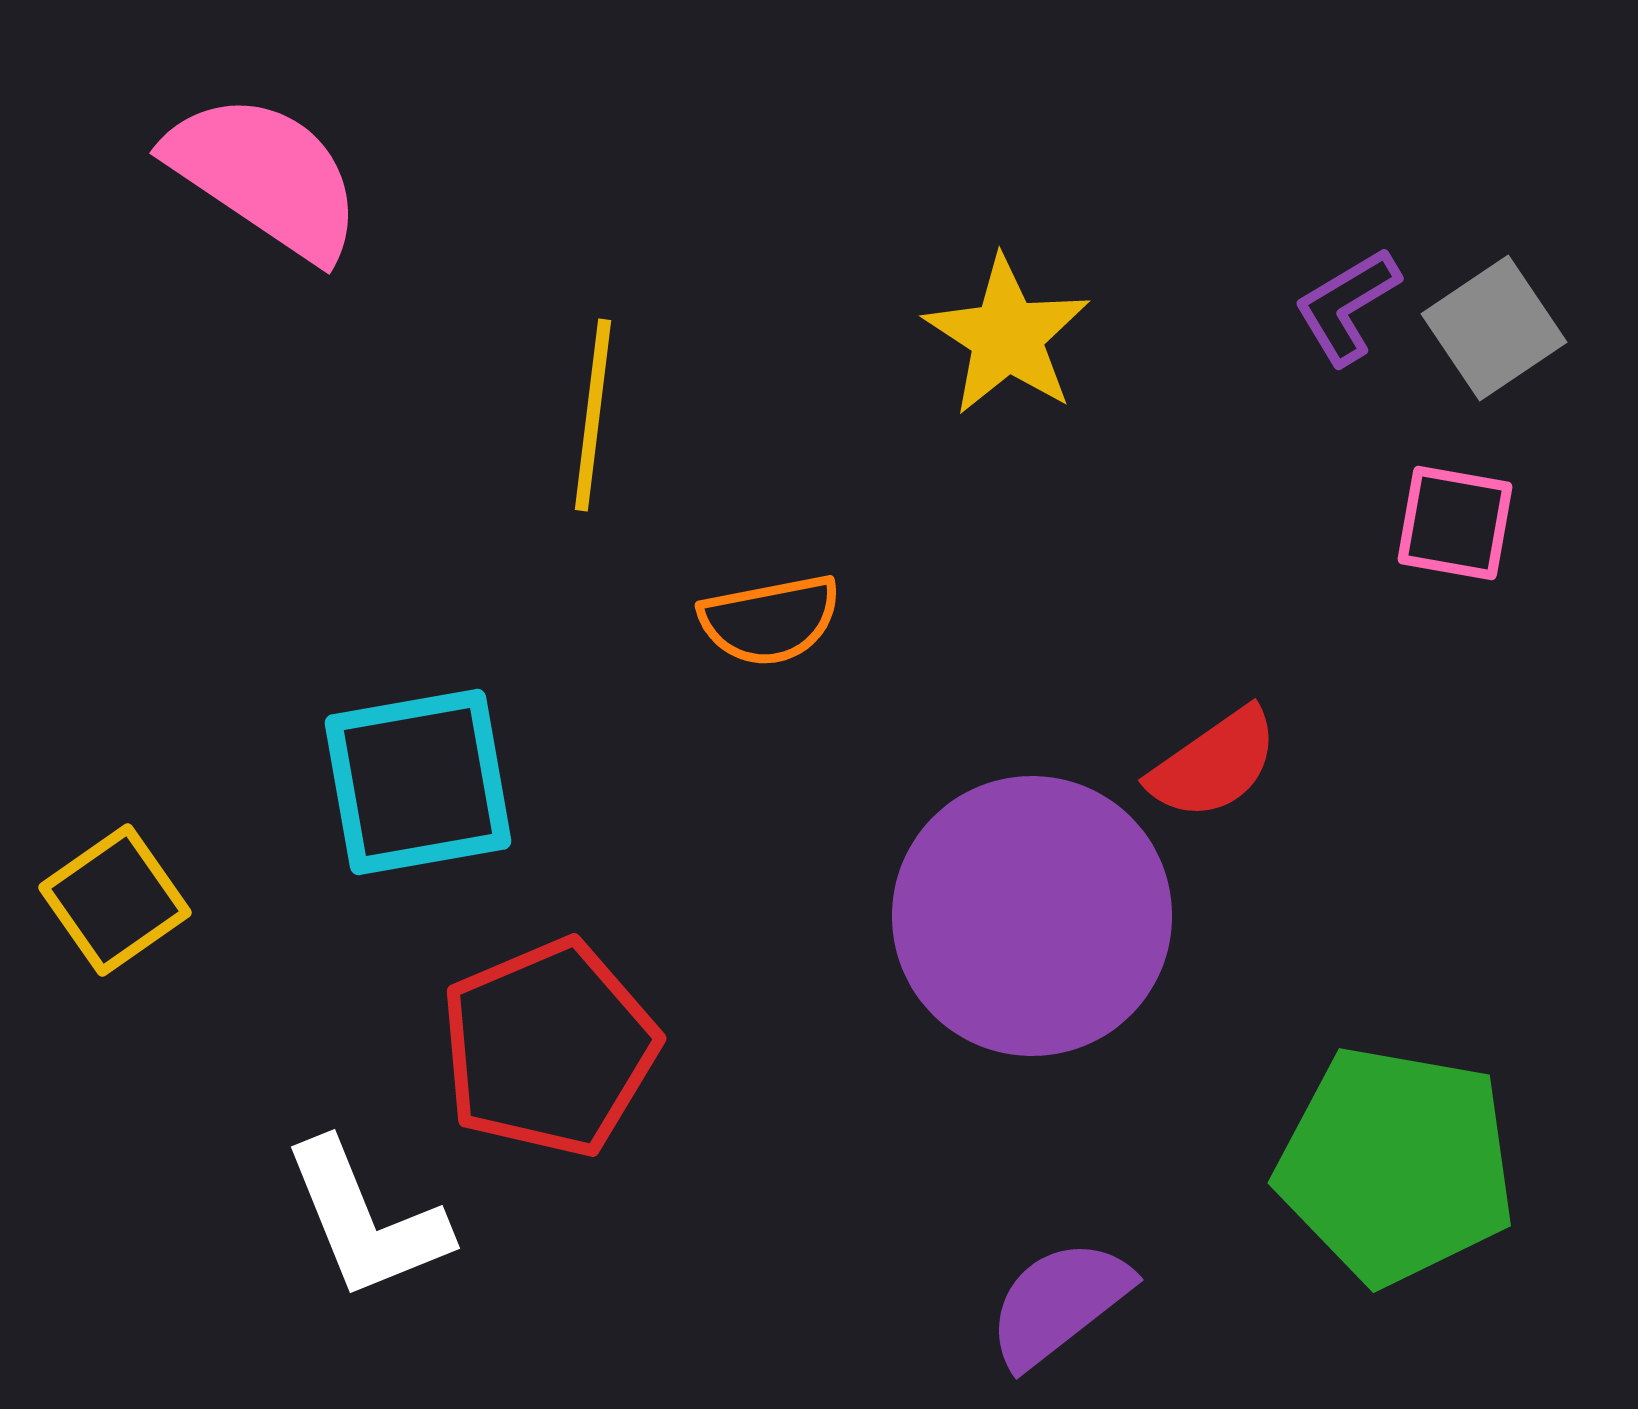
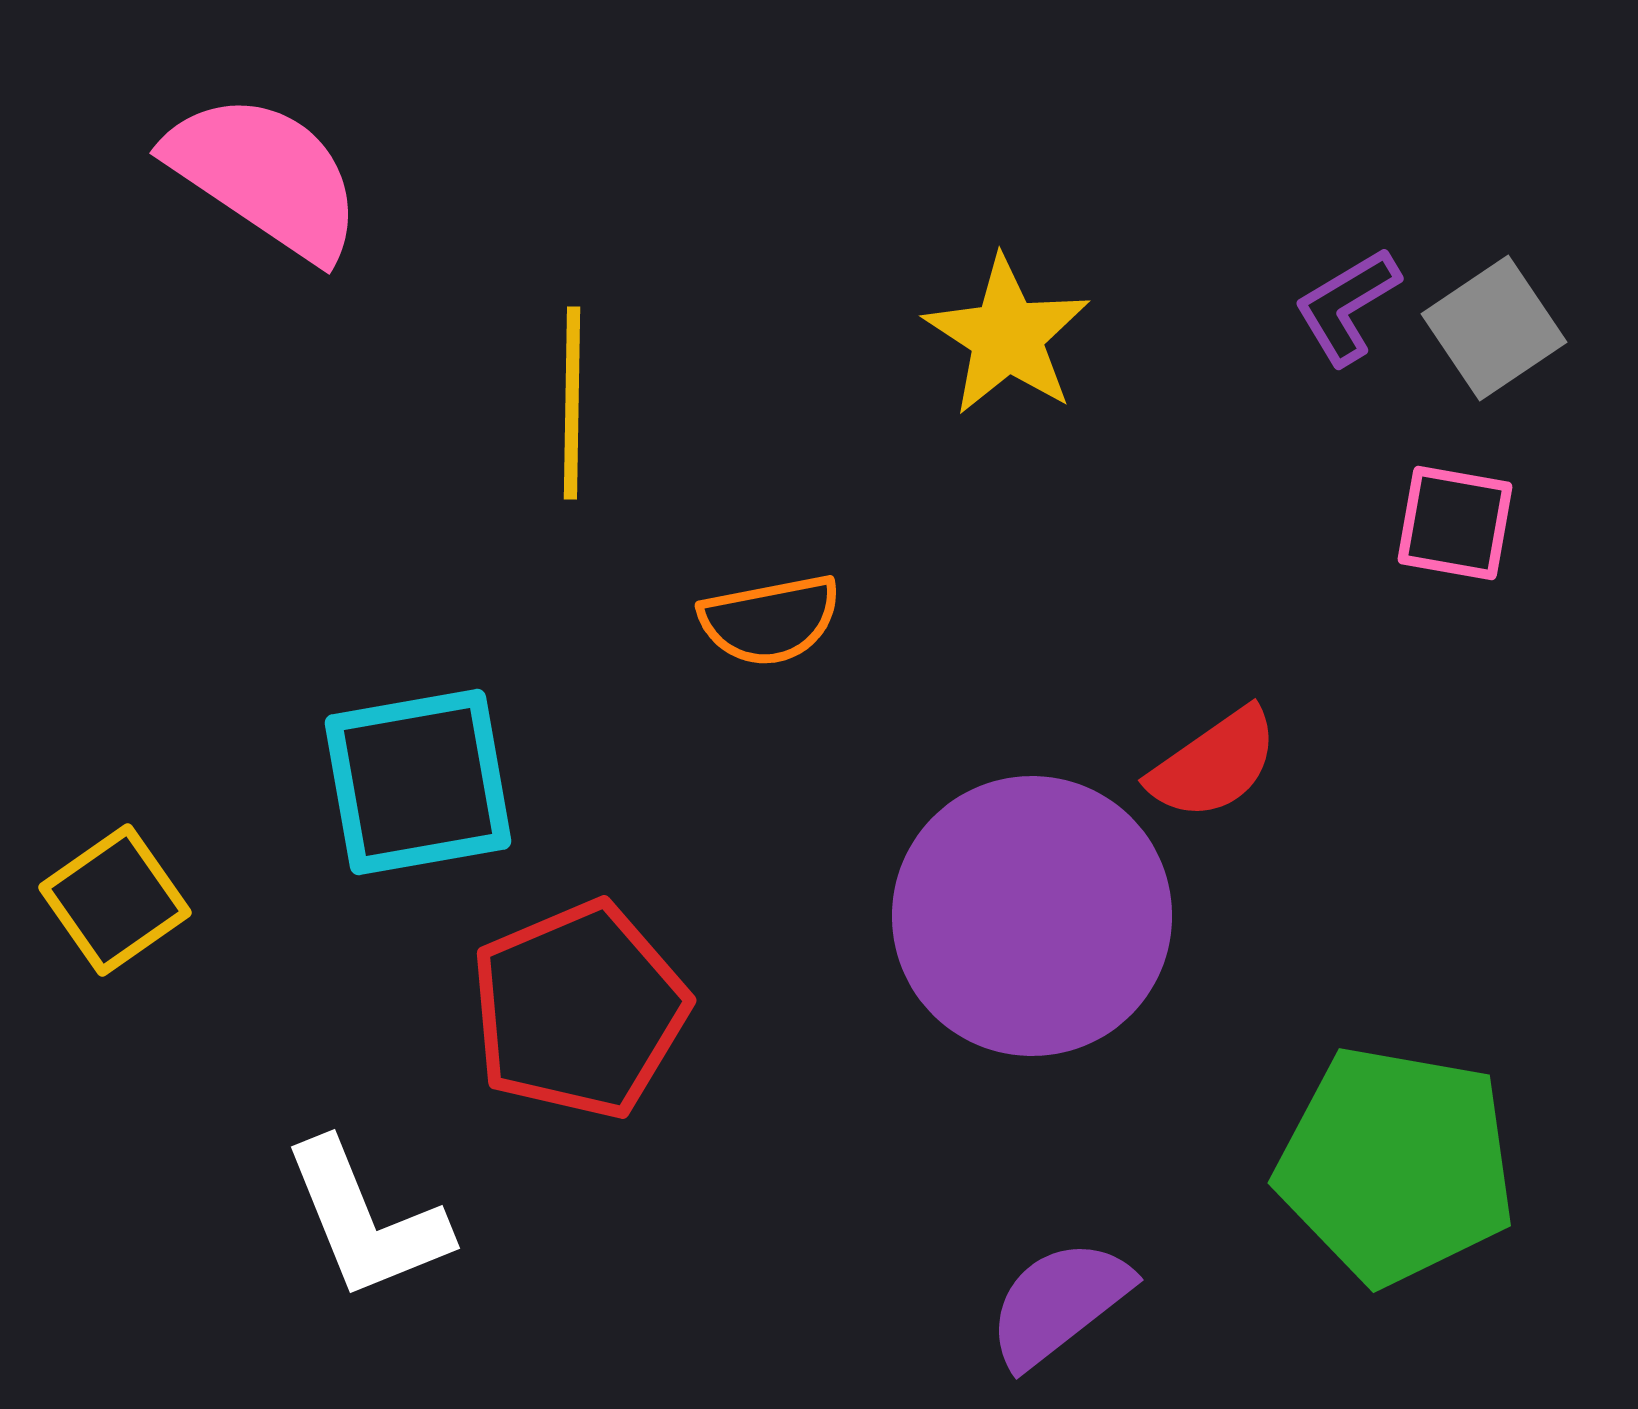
yellow line: moved 21 px left, 12 px up; rotated 6 degrees counterclockwise
red pentagon: moved 30 px right, 38 px up
